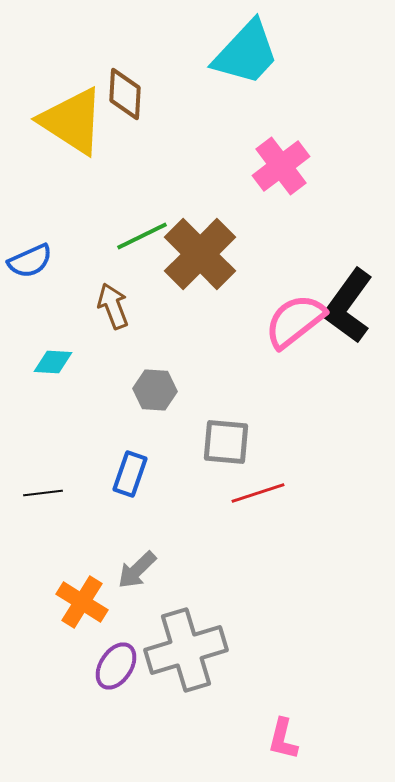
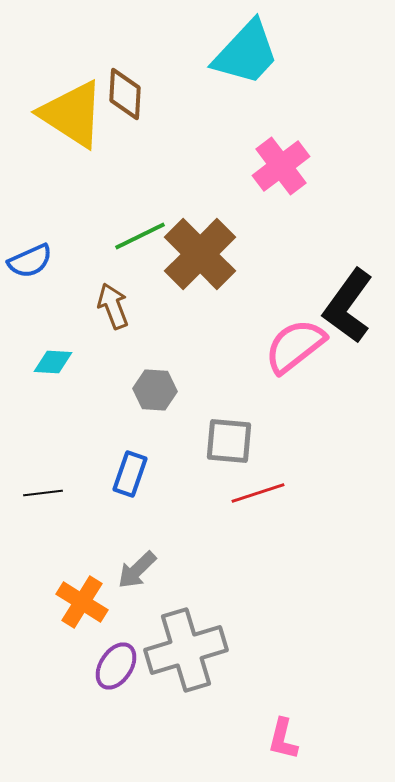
yellow triangle: moved 7 px up
green line: moved 2 px left
pink semicircle: moved 25 px down
gray square: moved 3 px right, 1 px up
